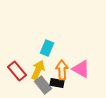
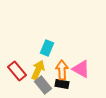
black rectangle: moved 5 px right, 1 px down
